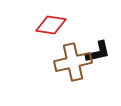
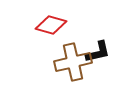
red diamond: rotated 8 degrees clockwise
